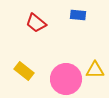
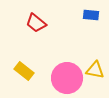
blue rectangle: moved 13 px right
yellow triangle: rotated 12 degrees clockwise
pink circle: moved 1 px right, 1 px up
